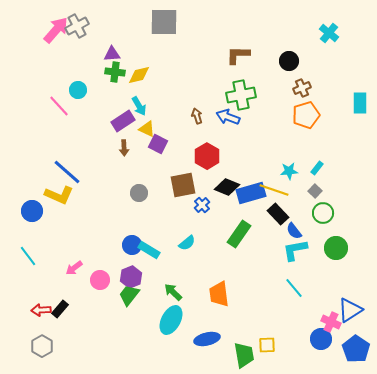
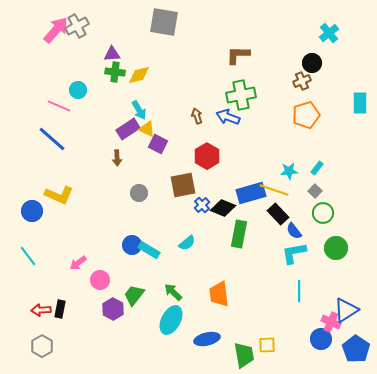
gray square at (164, 22): rotated 8 degrees clockwise
cyan cross at (329, 33): rotated 12 degrees clockwise
black circle at (289, 61): moved 23 px right, 2 px down
brown cross at (302, 88): moved 7 px up
pink line at (59, 106): rotated 25 degrees counterclockwise
cyan arrow at (139, 106): moved 4 px down
purple rectangle at (123, 121): moved 5 px right, 8 px down
brown arrow at (124, 148): moved 7 px left, 10 px down
blue line at (67, 172): moved 15 px left, 33 px up
black diamond at (227, 187): moved 4 px left, 21 px down
green rectangle at (239, 234): rotated 24 degrees counterclockwise
cyan L-shape at (295, 250): moved 1 px left, 3 px down
pink arrow at (74, 268): moved 4 px right, 5 px up
purple hexagon at (131, 277): moved 18 px left, 32 px down; rotated 10 degrees counterclockwise
cyan line at (294, 288): moved 5 px right, 3 px down; rotated 40 degrees clockwise
green trapezoid at (129, 295): moved 5 px right
black rectangle at (60, 309): rotated 30 degrees counterclockwise
blue triangle at (350, 310): moved 4 px left
